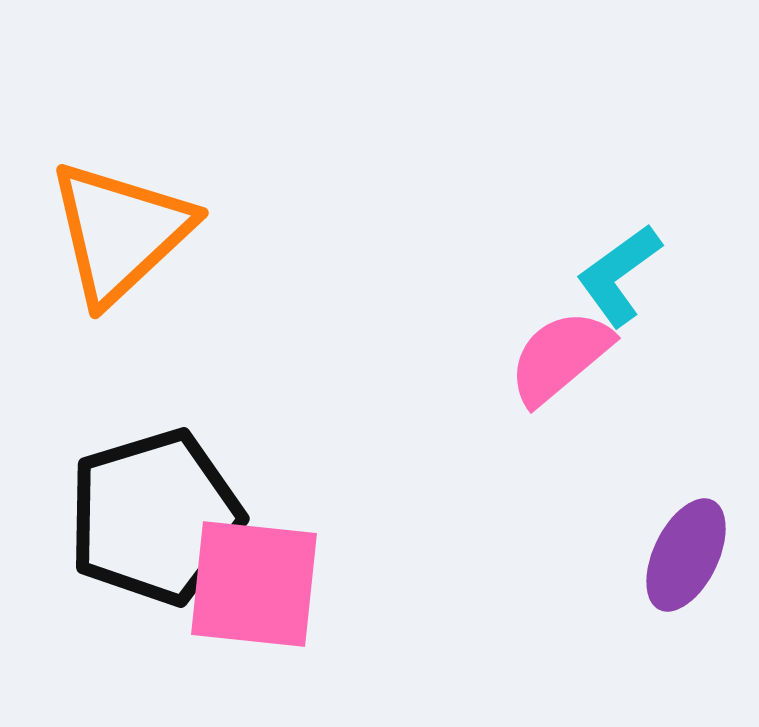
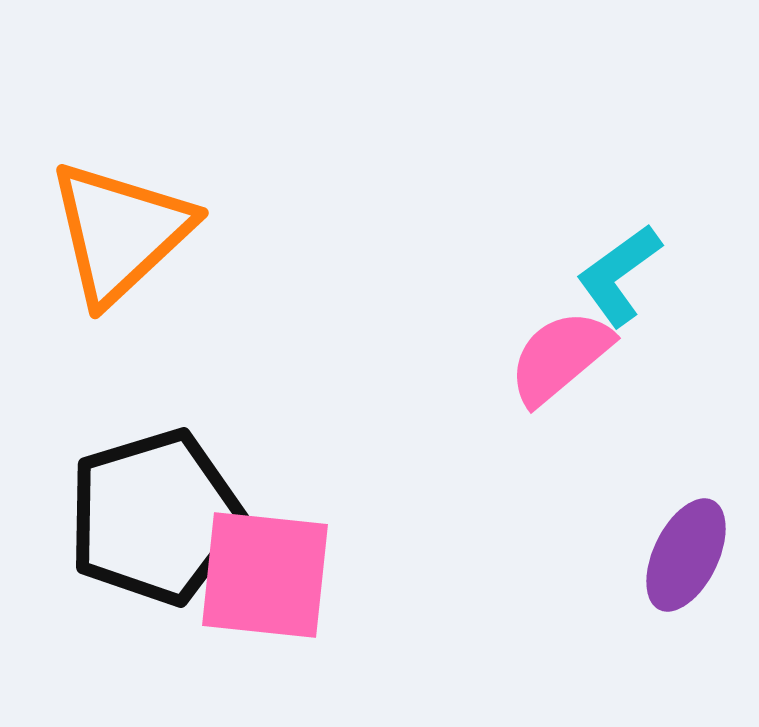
pink square: moved 11 px right, 9 px up
